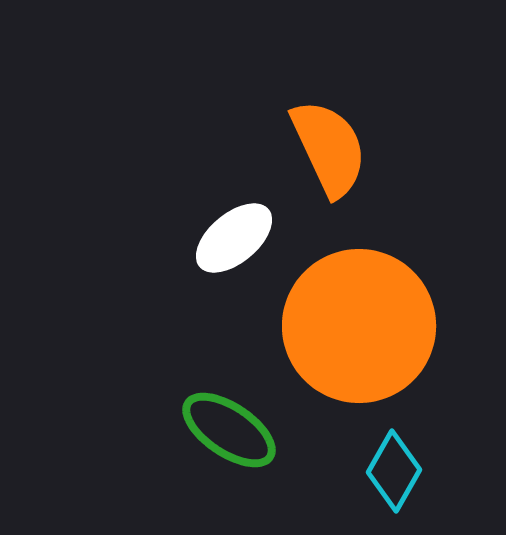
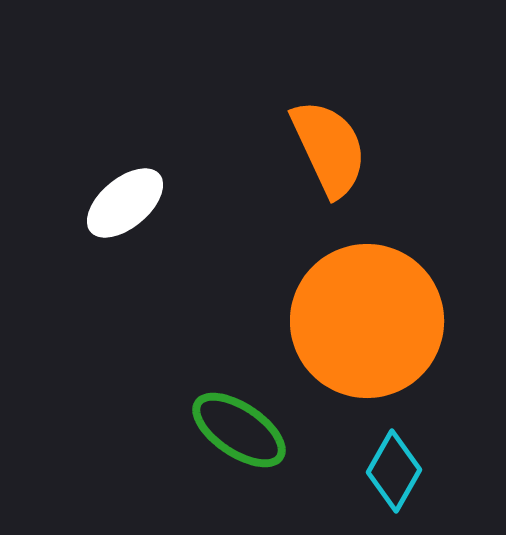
white ellipse: moved 109 px left, 35 px up
orange circle: moved 8 px right, 5 px up
green ellipse: moved 10 px right
